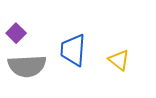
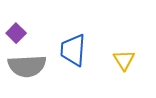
yellow triangle: moved 5 px right; rotated 20 degrees clockwise
